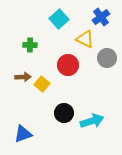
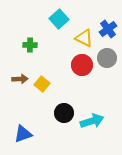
blue cross: moved 7 px right, 12 px down
yellow triangle: moved 1 px left, 1 px up
red circle: moved 14 px right
brown arrow: moved 3 px left, 2 px down
